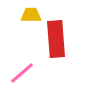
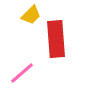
yellow trapezoid: rotated 135 degrees clockwise
